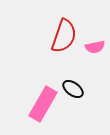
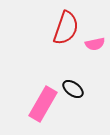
red semicircle: moved 2 px right, 8 px up
pink semicircle: moved 3 px up
